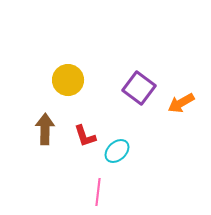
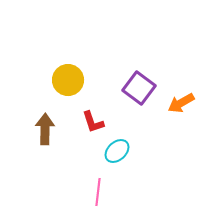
red L-shape: moved 8 px right, 14 px up
